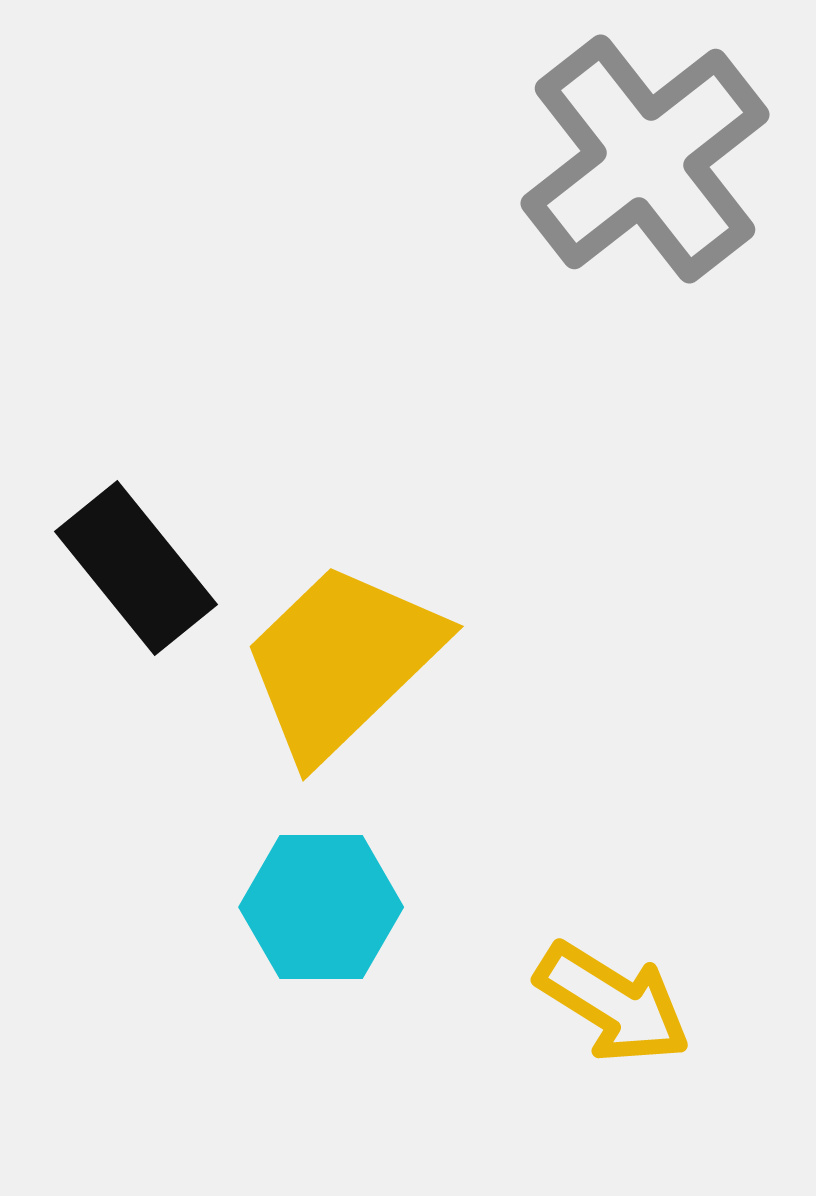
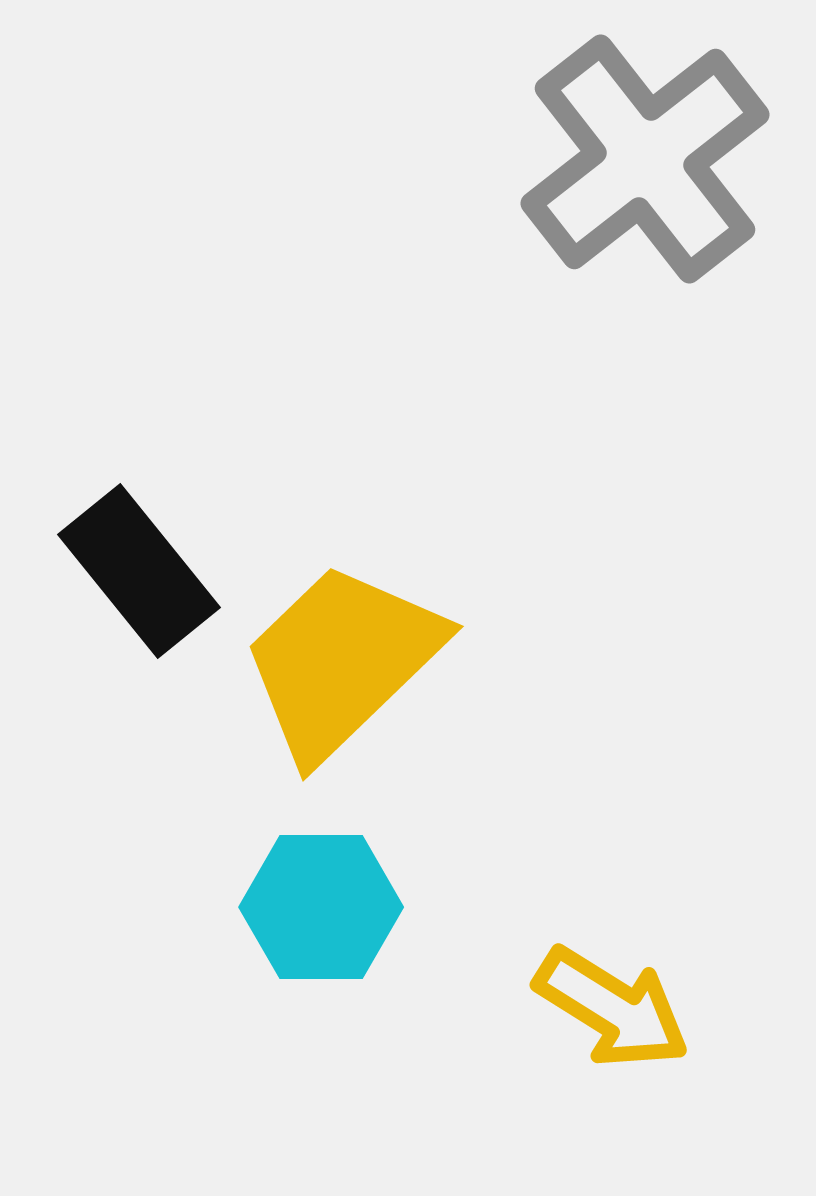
black rectangle: moved 3 px right, 3 px down
yellow arrow: moved 1 px left, 5 px down
